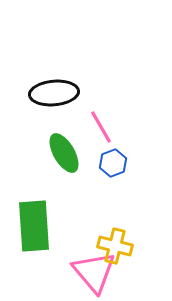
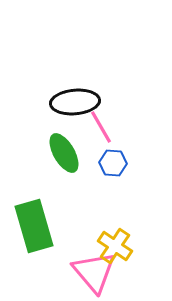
black ellipse: moved 21 px right, 9 px down
blue hexagon: rotated 24 degrees clockwise
green rectangle: rotated 12 degrees counterclockwise
yellow cross: rotated 20 degrees clockwise
